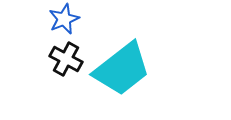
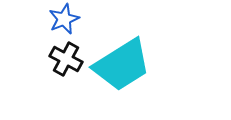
cyan trapezoid: moved 4 px up; rotated 6 degrees clockwise
